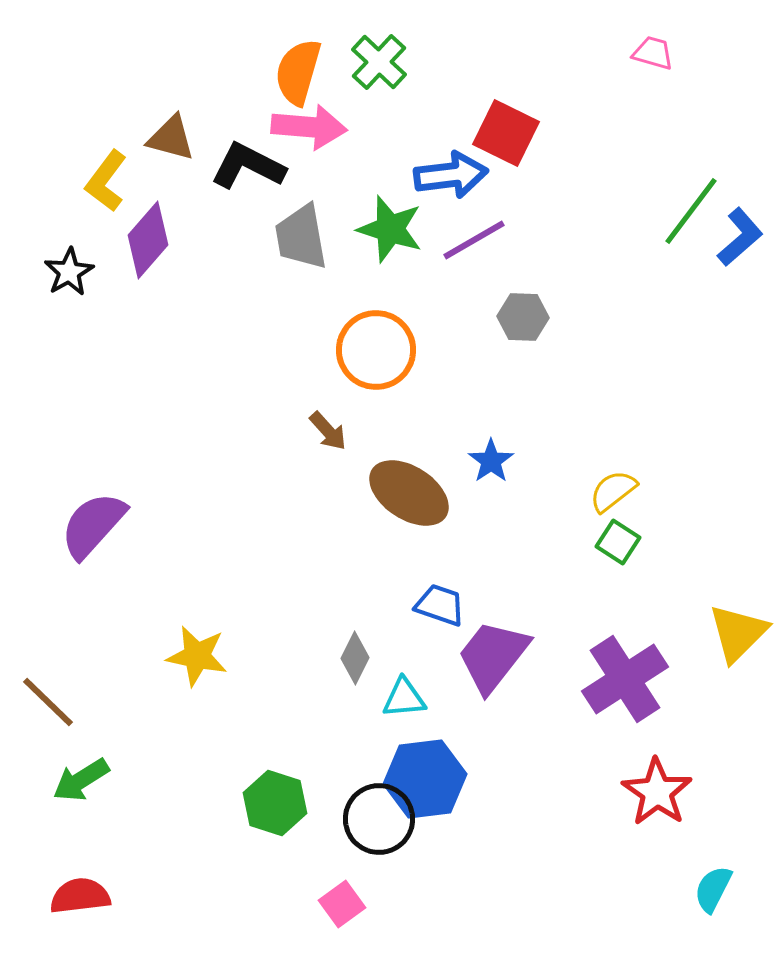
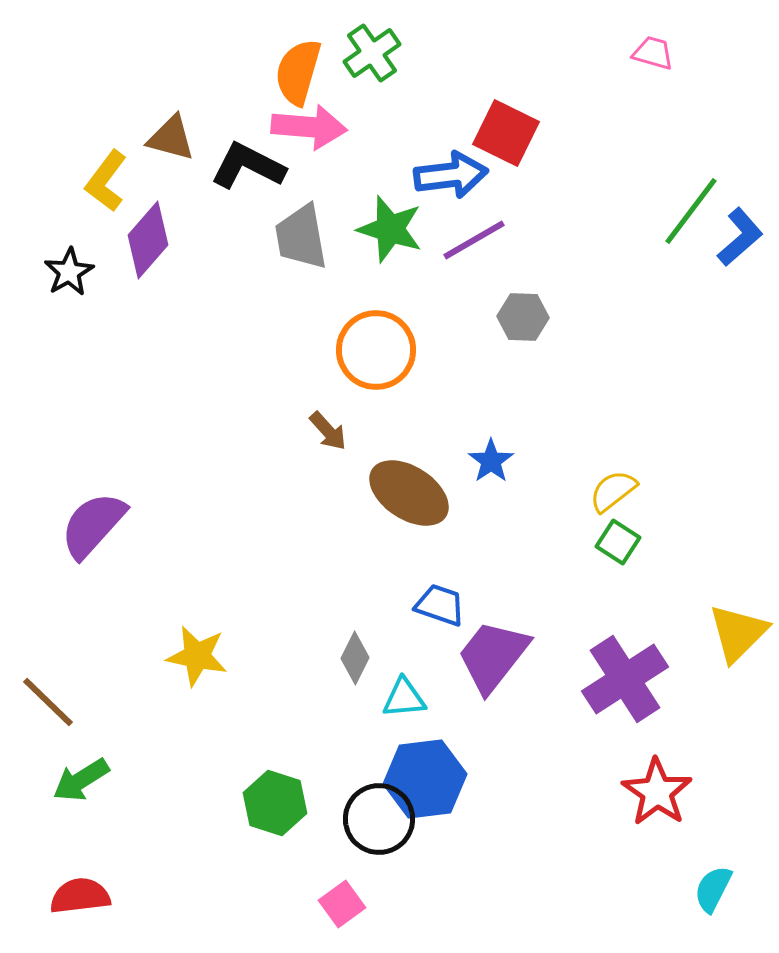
green cross: moved 7 px left, 9 px up; rotated 12 degrees clockwise
